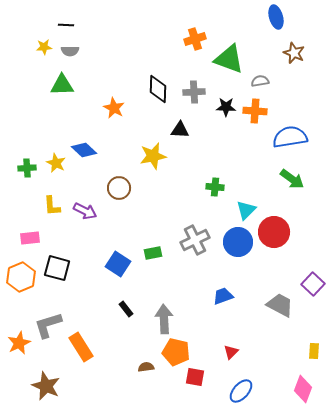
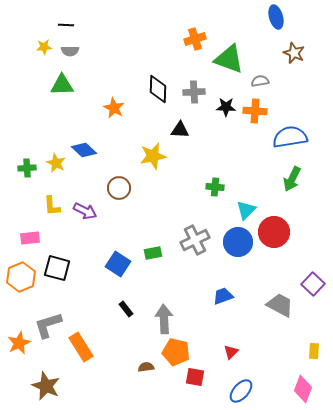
green arrow at (292, 179): rotated 80 degrees clockwise
